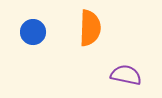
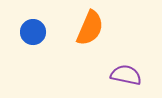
orange semicircle: rotated 21 degrees clockwise
